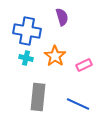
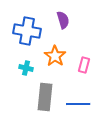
purple semicircle: moved 1 px right, 3 px down
cyan cross: moved 10 px down
pink rectangle: rotated 49 degrees counterclockwise
gray rectangle: moved 7 px right
blue line: rotated 25 degrees counterclockwise
